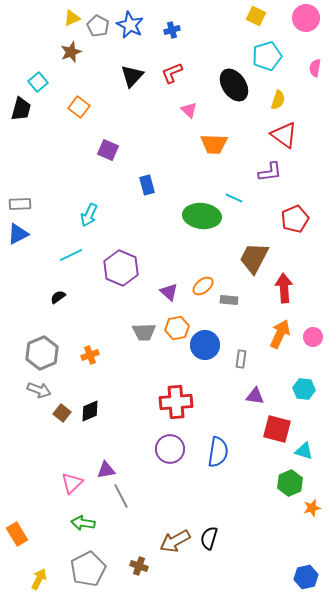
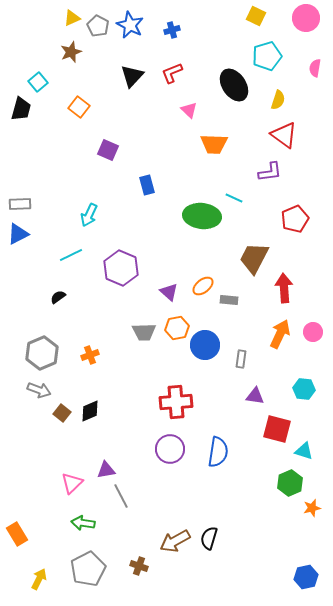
pink circle at (313, 337): moved 5 px up
